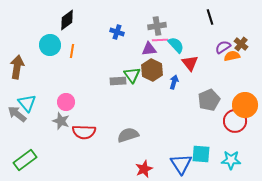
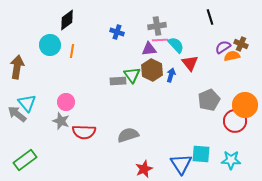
brown cross: rotated 16 degrees counterclockwise
blue arrow: moved 3 px left, 7 px up
